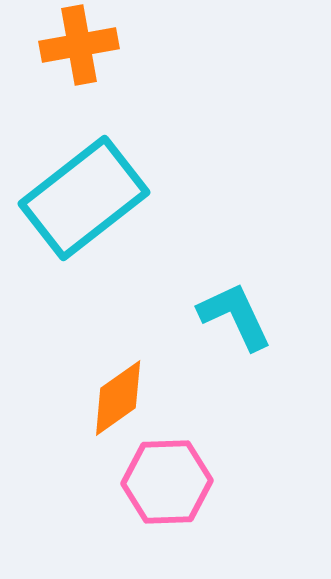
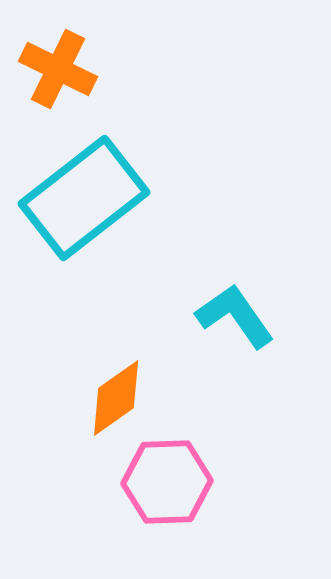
orange cross: moved 21 px left, 24 px down; rotated 36 degrees clockwise
cyan L-shape: rotated 10 degrees counterclockwise
orange diamond: moved 2 px left
